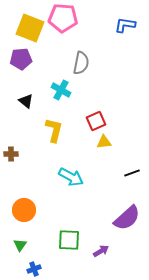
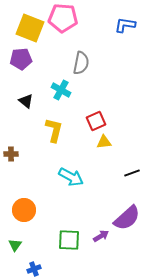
green triangle: moved 5 px left
purple arrow: moved 15 px up
